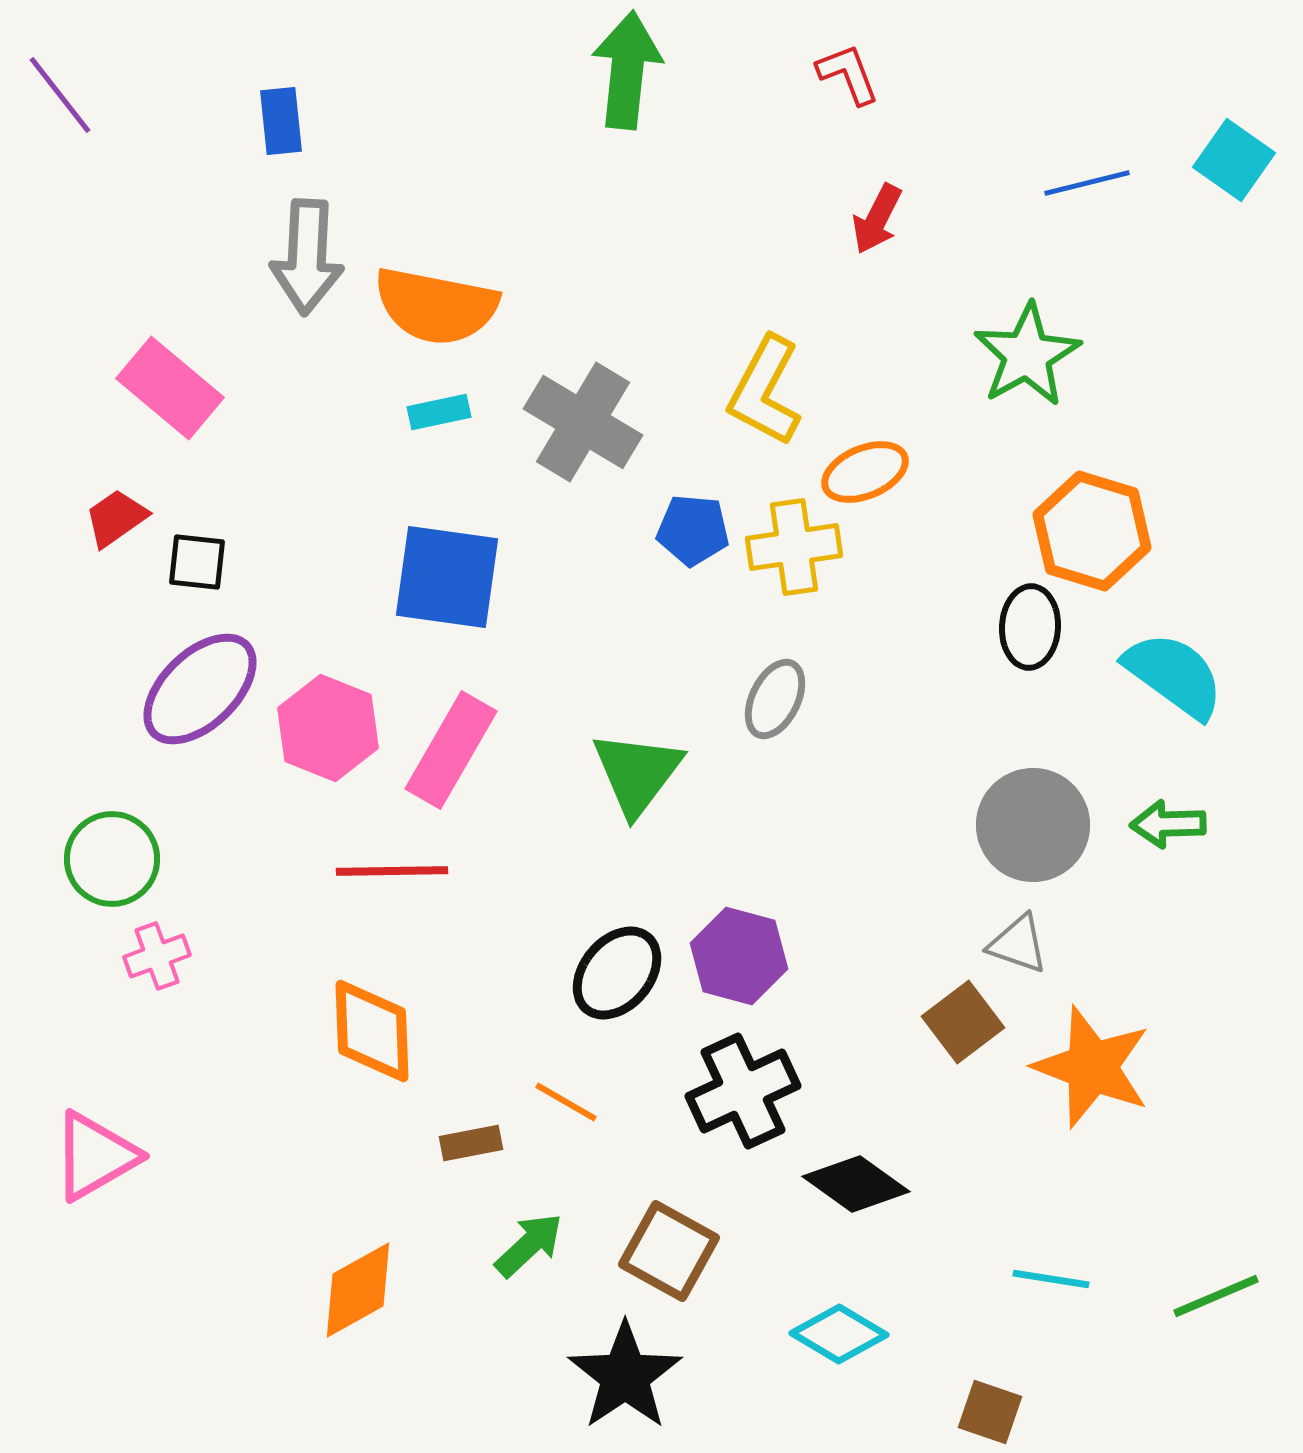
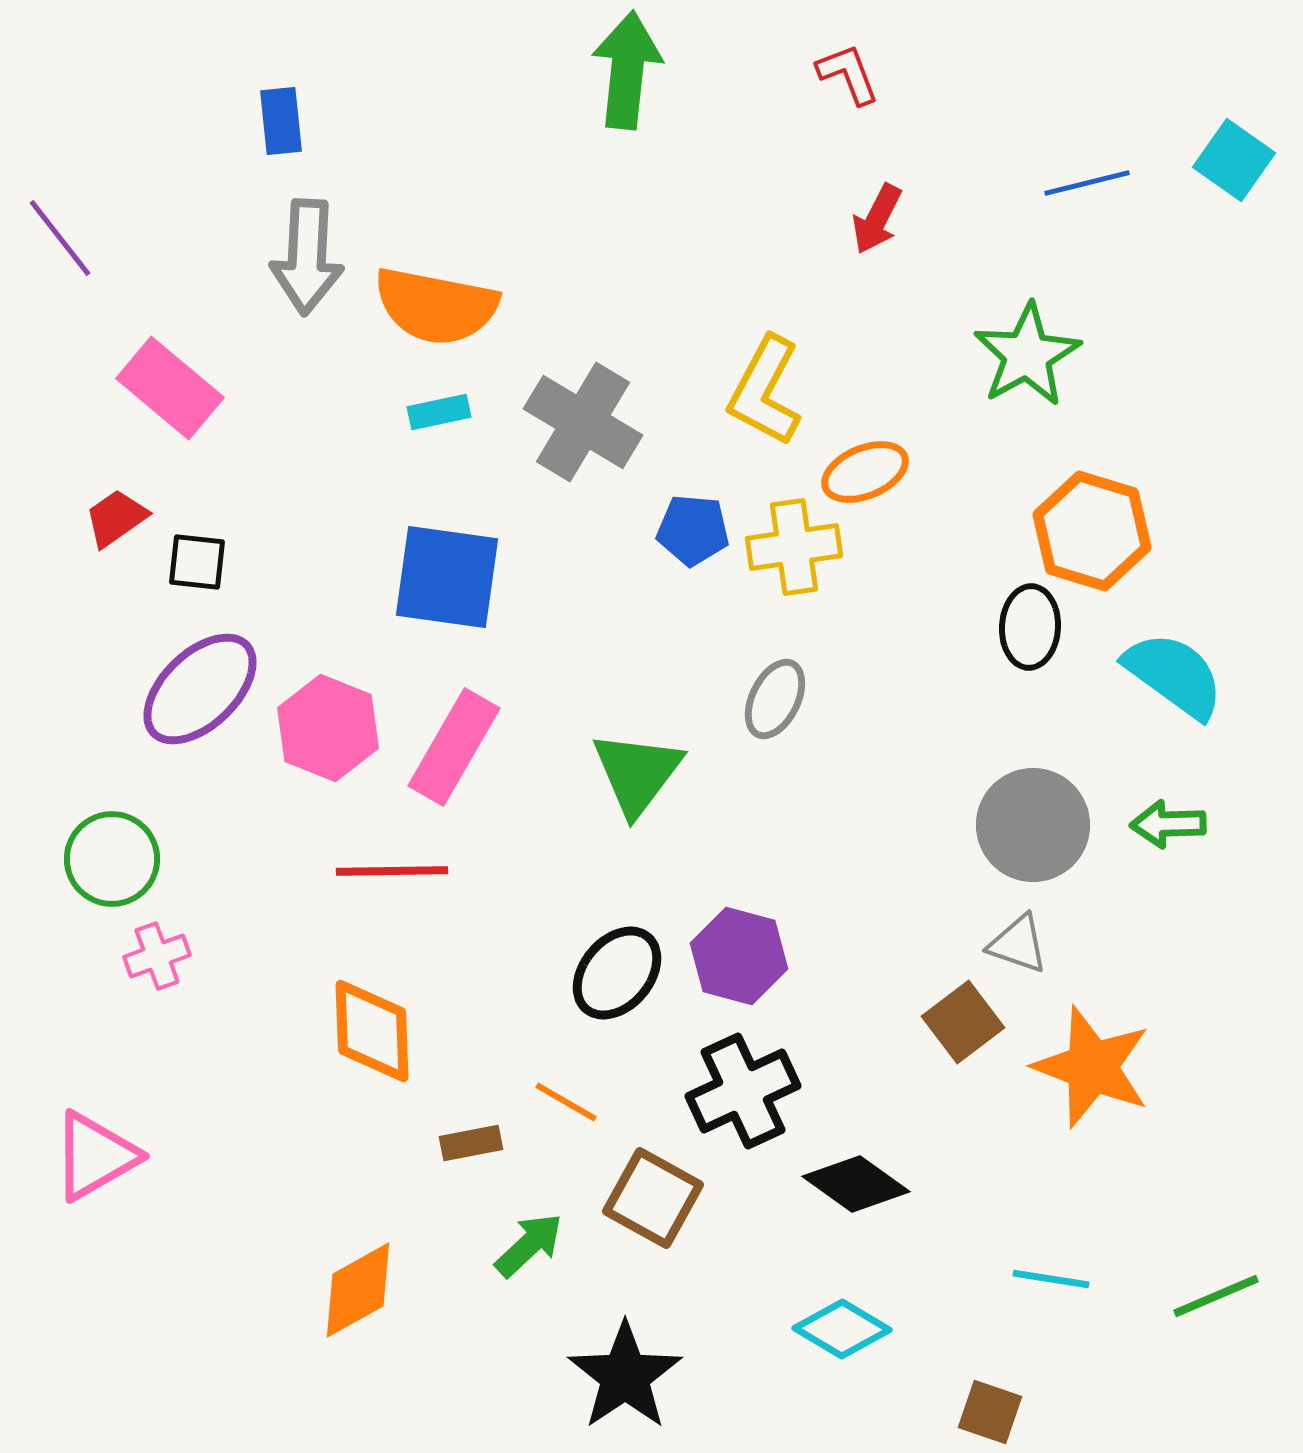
purple line at (60, 95): moved 143 px down
pink rectangle at (451, 750): moved 3 px right, 3 px up
brown square at (669, 1251): moved 16 px left, 53 px up
cyan diamond at (839, 1334): moved 3 px right, 5 px up
